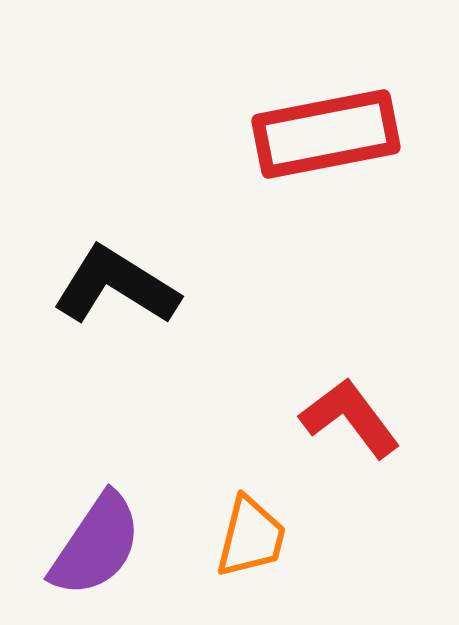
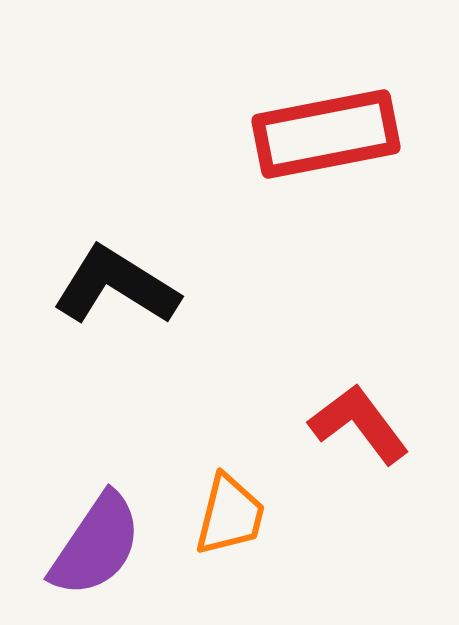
red L-shape: moved 9 px right, 6 px down
orange trapezoid: moved 21 px left, 22 px up
